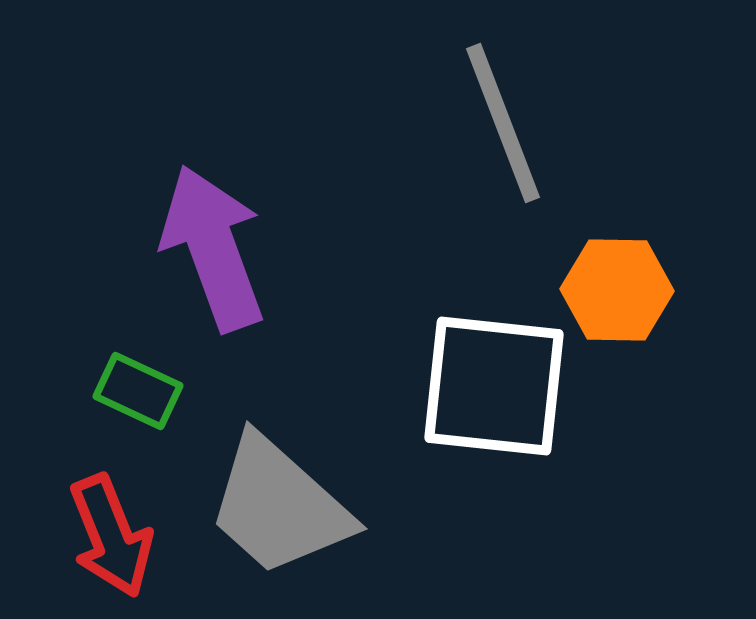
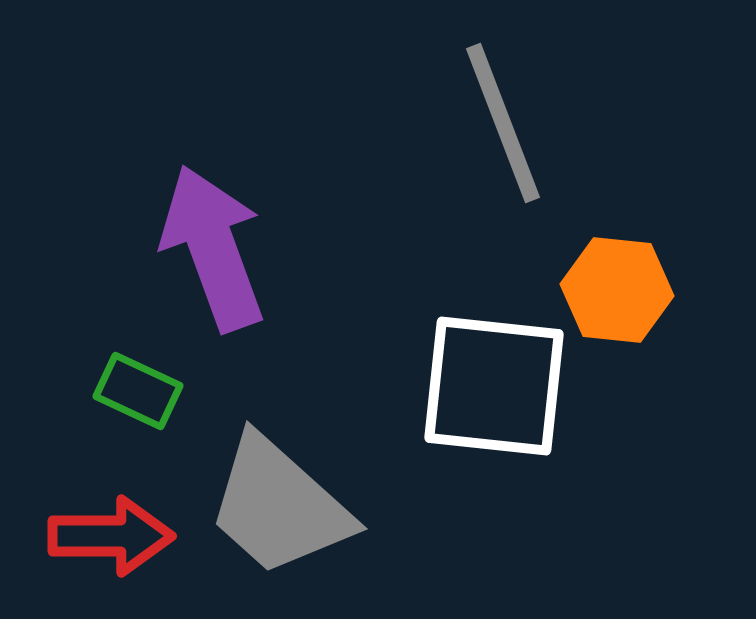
orange hexagon: rotated 5 degrees clockwise
red arrow: rotated 68 degrees counterclockwise
